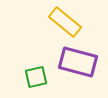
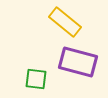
green square: moved 2 px down; rotated 20 degrees clockwise
